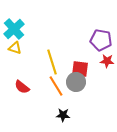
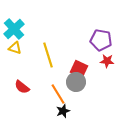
yellow line: moved 4 px left, 7 px up
red square: moved 1 px left; rotated 18 degrees clockwise
orange line: moved 2 px right, 8 px down
black star: moved 4 px up; rotated 24 degrees counterclockwise
